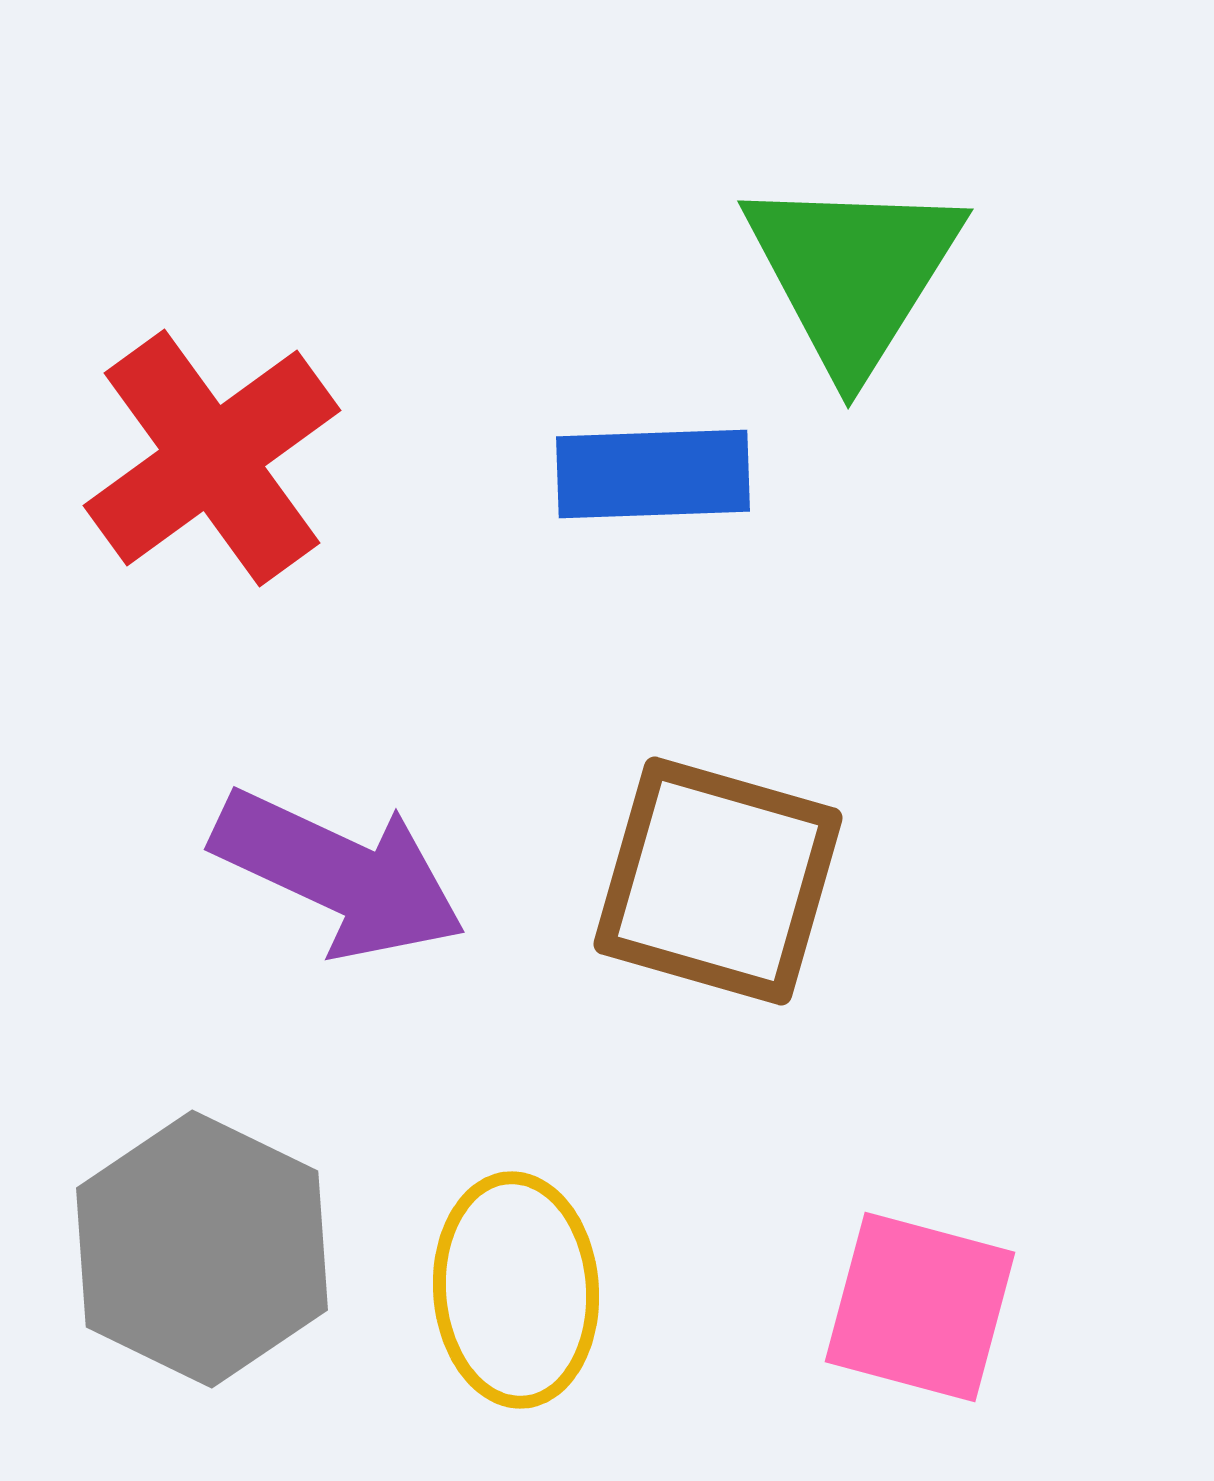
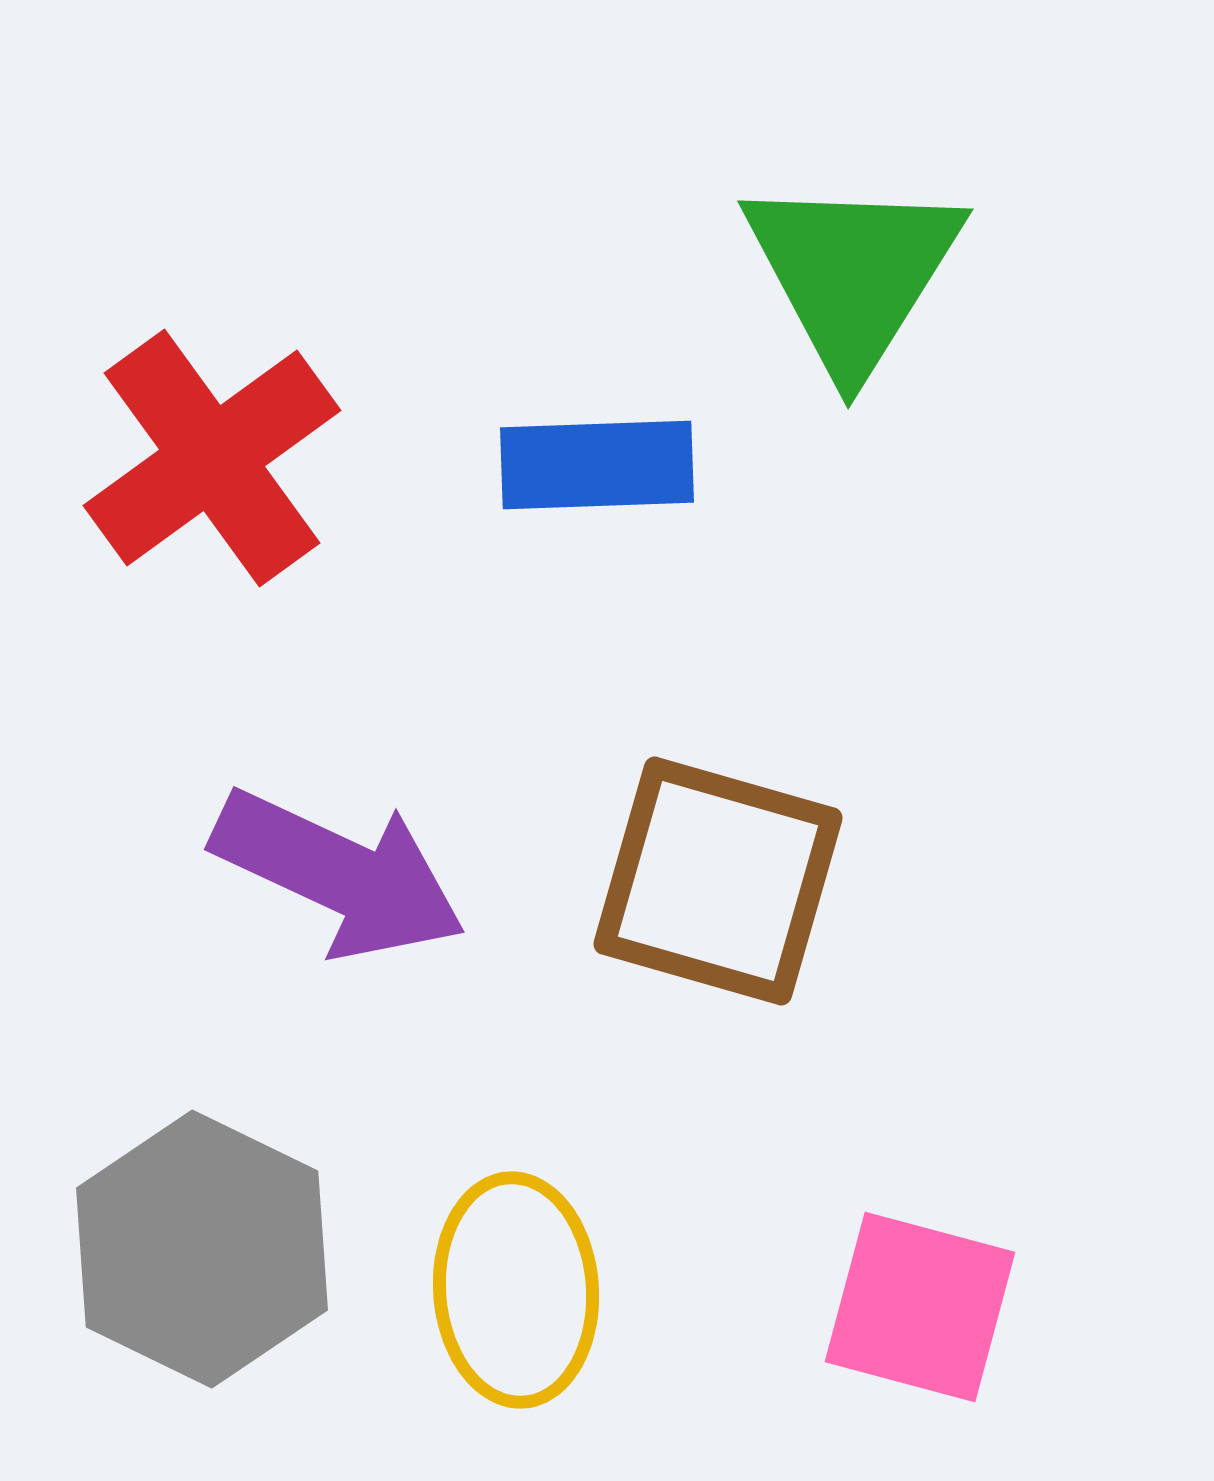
blue rectangle: moved 56 px left, 9 px up
